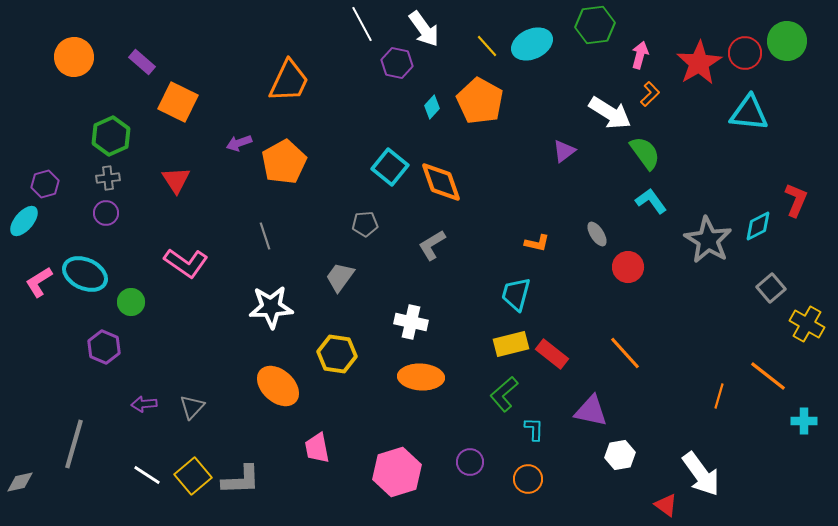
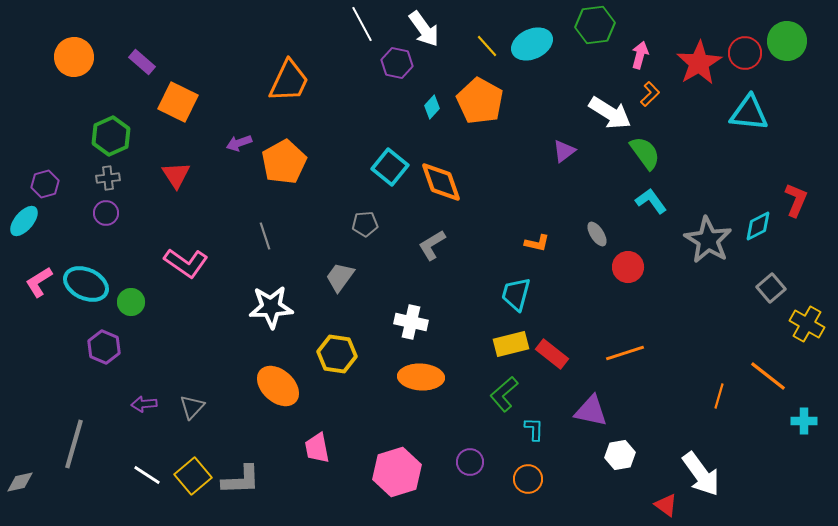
red triangle at (176, 180): moved 5 px up
cyan ellipse at (85, 274): moved 1 px right, 10 px down
orange line at (625, 353): rotated 66 degrees counterclockwise
